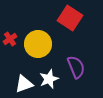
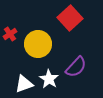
red square: rotated 15 degrees clockwise
red cross: moved 5 px up
purple semicircle: rotated 65 degrees clockwise
white star: rotated 18 degrees counterclockwise
